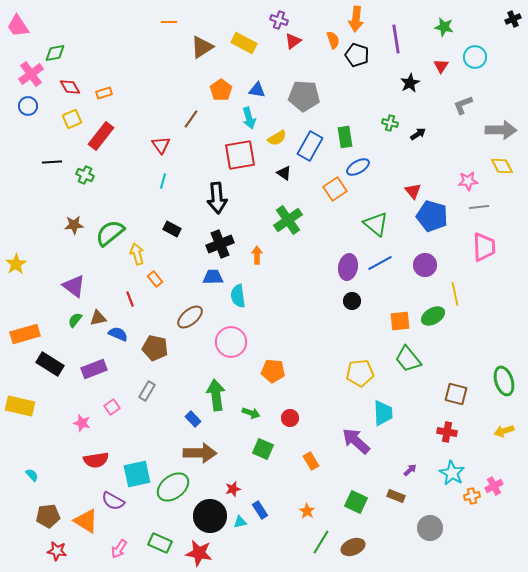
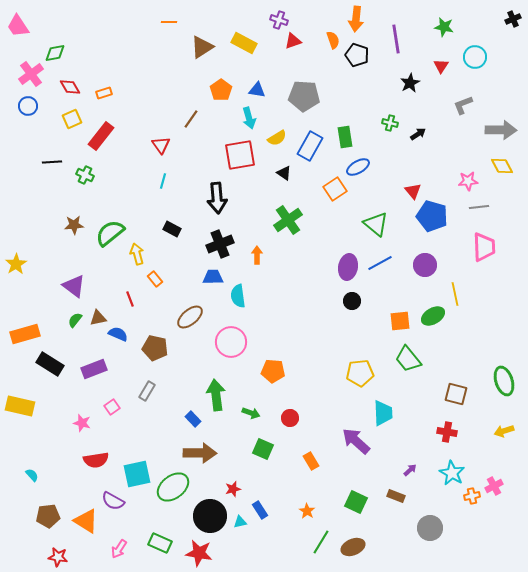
red triangle at (293, 41): rotated 18 degrees clockwise
red star at (57, 551): moved 1 px right, 6 px down
